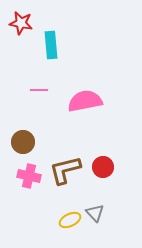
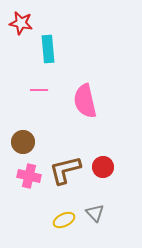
cyan rectangle: moved 3 px left, 4 px down
pink semicircle: rotated 92 degrees counterclockwise
yellow ellipse: moved 6 px left
